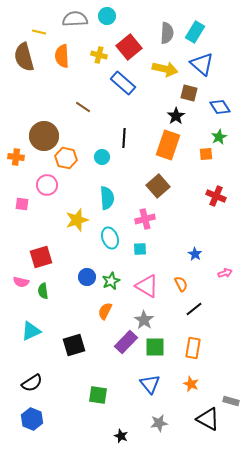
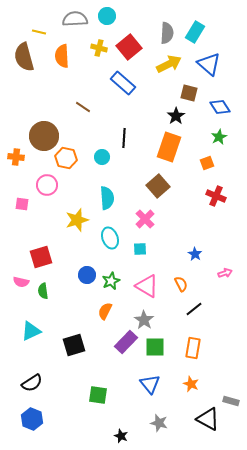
yellow cross at (99, 55): moved 7 px up
blue triangle at (202, 64): moved 7 px right
yellow arrow at (165, 69): moved 4 px right, 5 px up; rotated 40 degrees counterclockwise
orange rectangle at (168, 145): moved 1 px right, 2 px down
orange square at (206, 154): moved 1 px right, 9 px down; rotated 16 degrees counterclockwise
pink cross at (145, 219): rotated 30 degrees counterclockwise
blue circle at (87, 277): moved 2 px up
gray star at (159, 423): rotated 24 degrees clockwise
